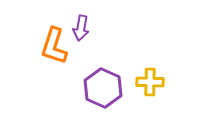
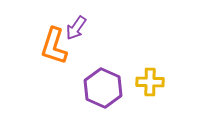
purple arrow: moved 5 px left; rotated 25 degrees clockwise
